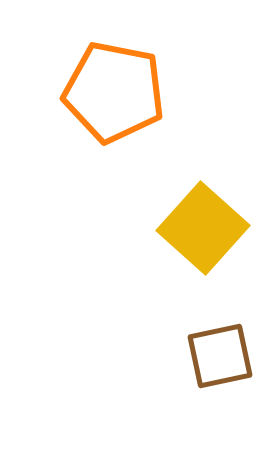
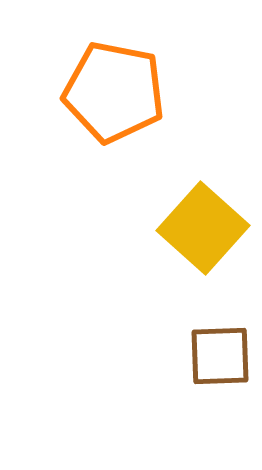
brown square: rotated 10 degrees clockwise
